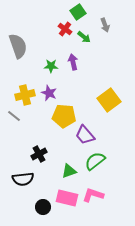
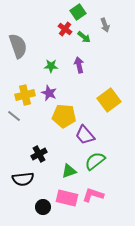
purple arrow: moved 6 px right, 3 px down
